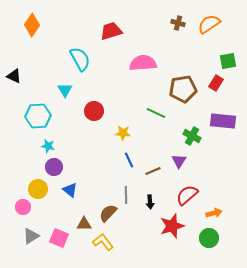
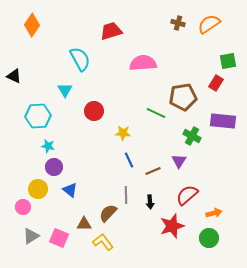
brown pentagon: moved 8 px down
